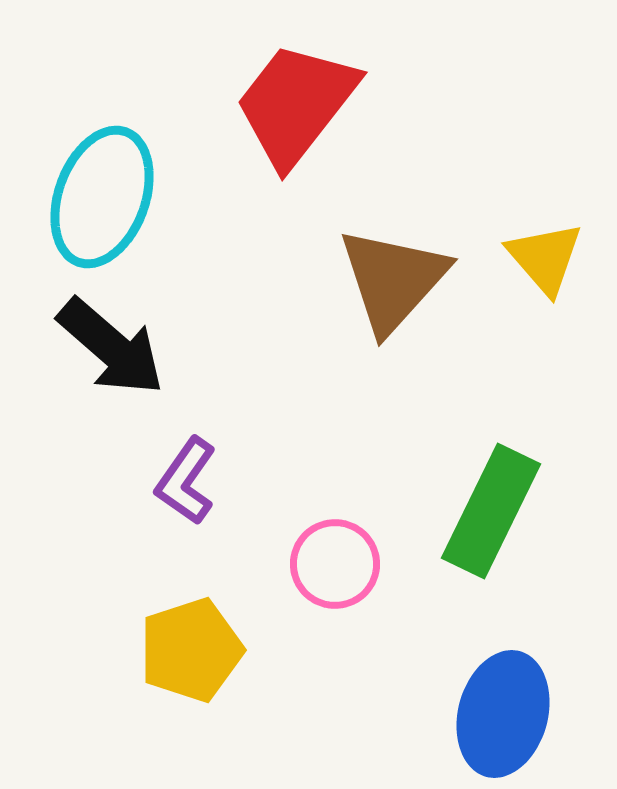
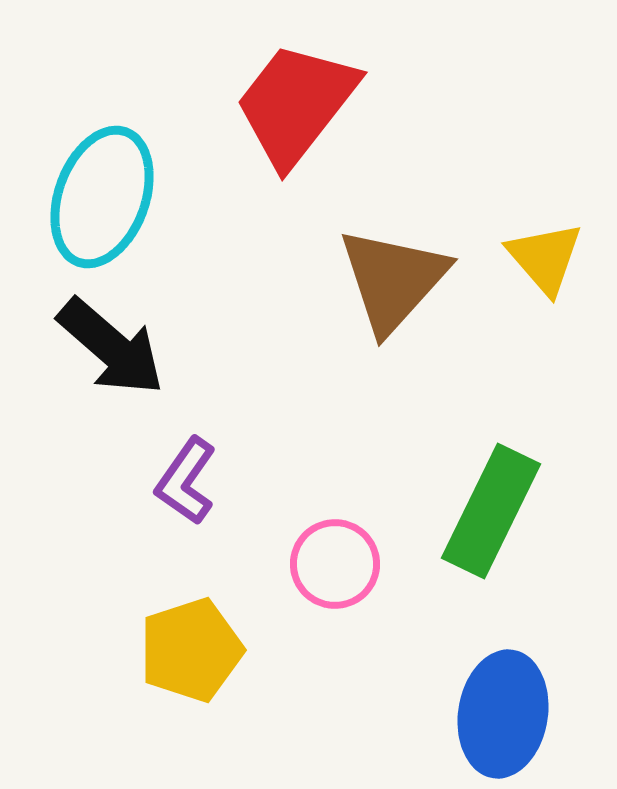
blue ellipse: rotated 6 degrees counterclockwise
